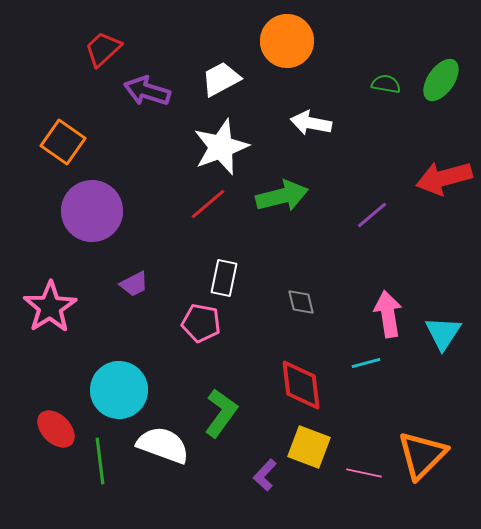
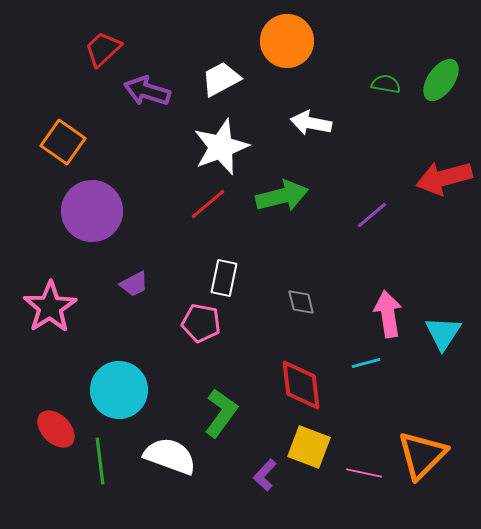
white semicircle: moved 7 px right, 11 px down
